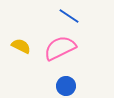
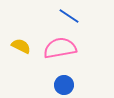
pink semicircle: rotated 16 degrees clockwise
blue circle: moved 2 px left, 1 px up
